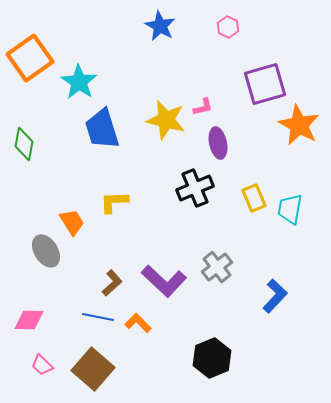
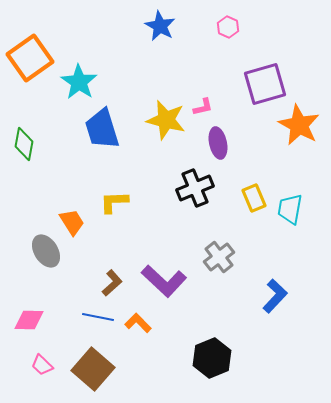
gray cross: moved 2 px right, 10 px up
